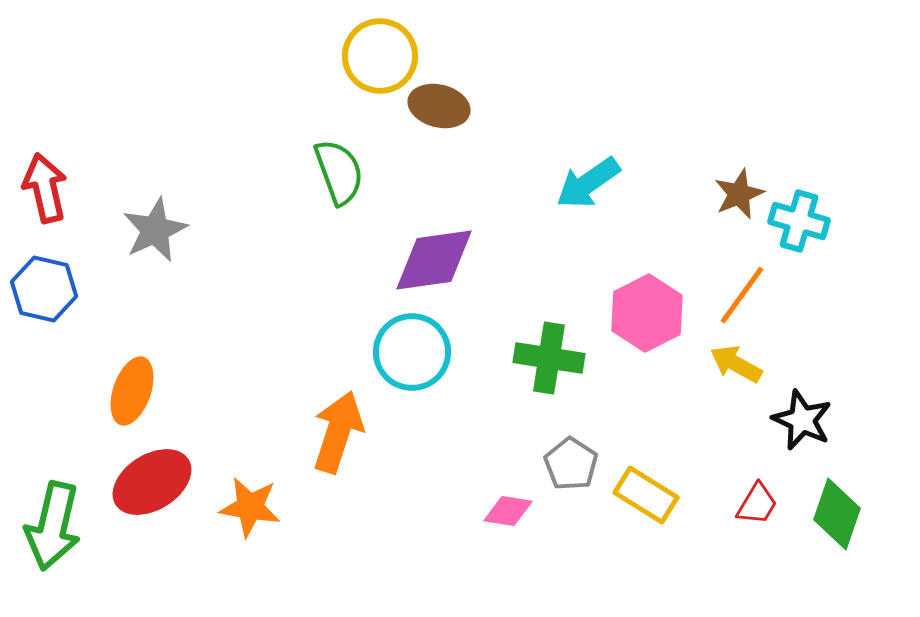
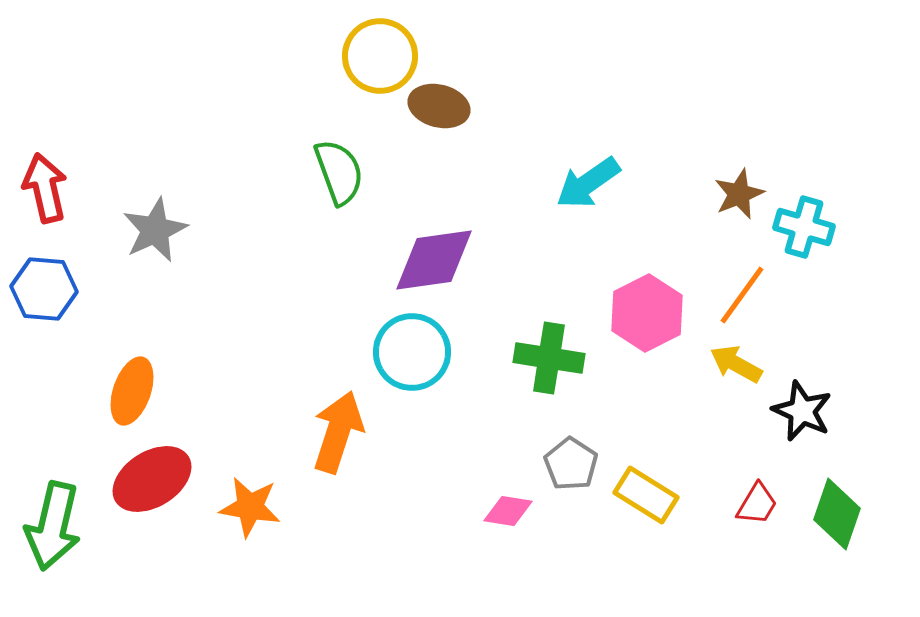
cyan cross: moved 5 px right, 6 px down
blue hexagon: rotated 8 degrees counterclockwise
black star: moved 9 px up
red ellipse: moved 3 px up
